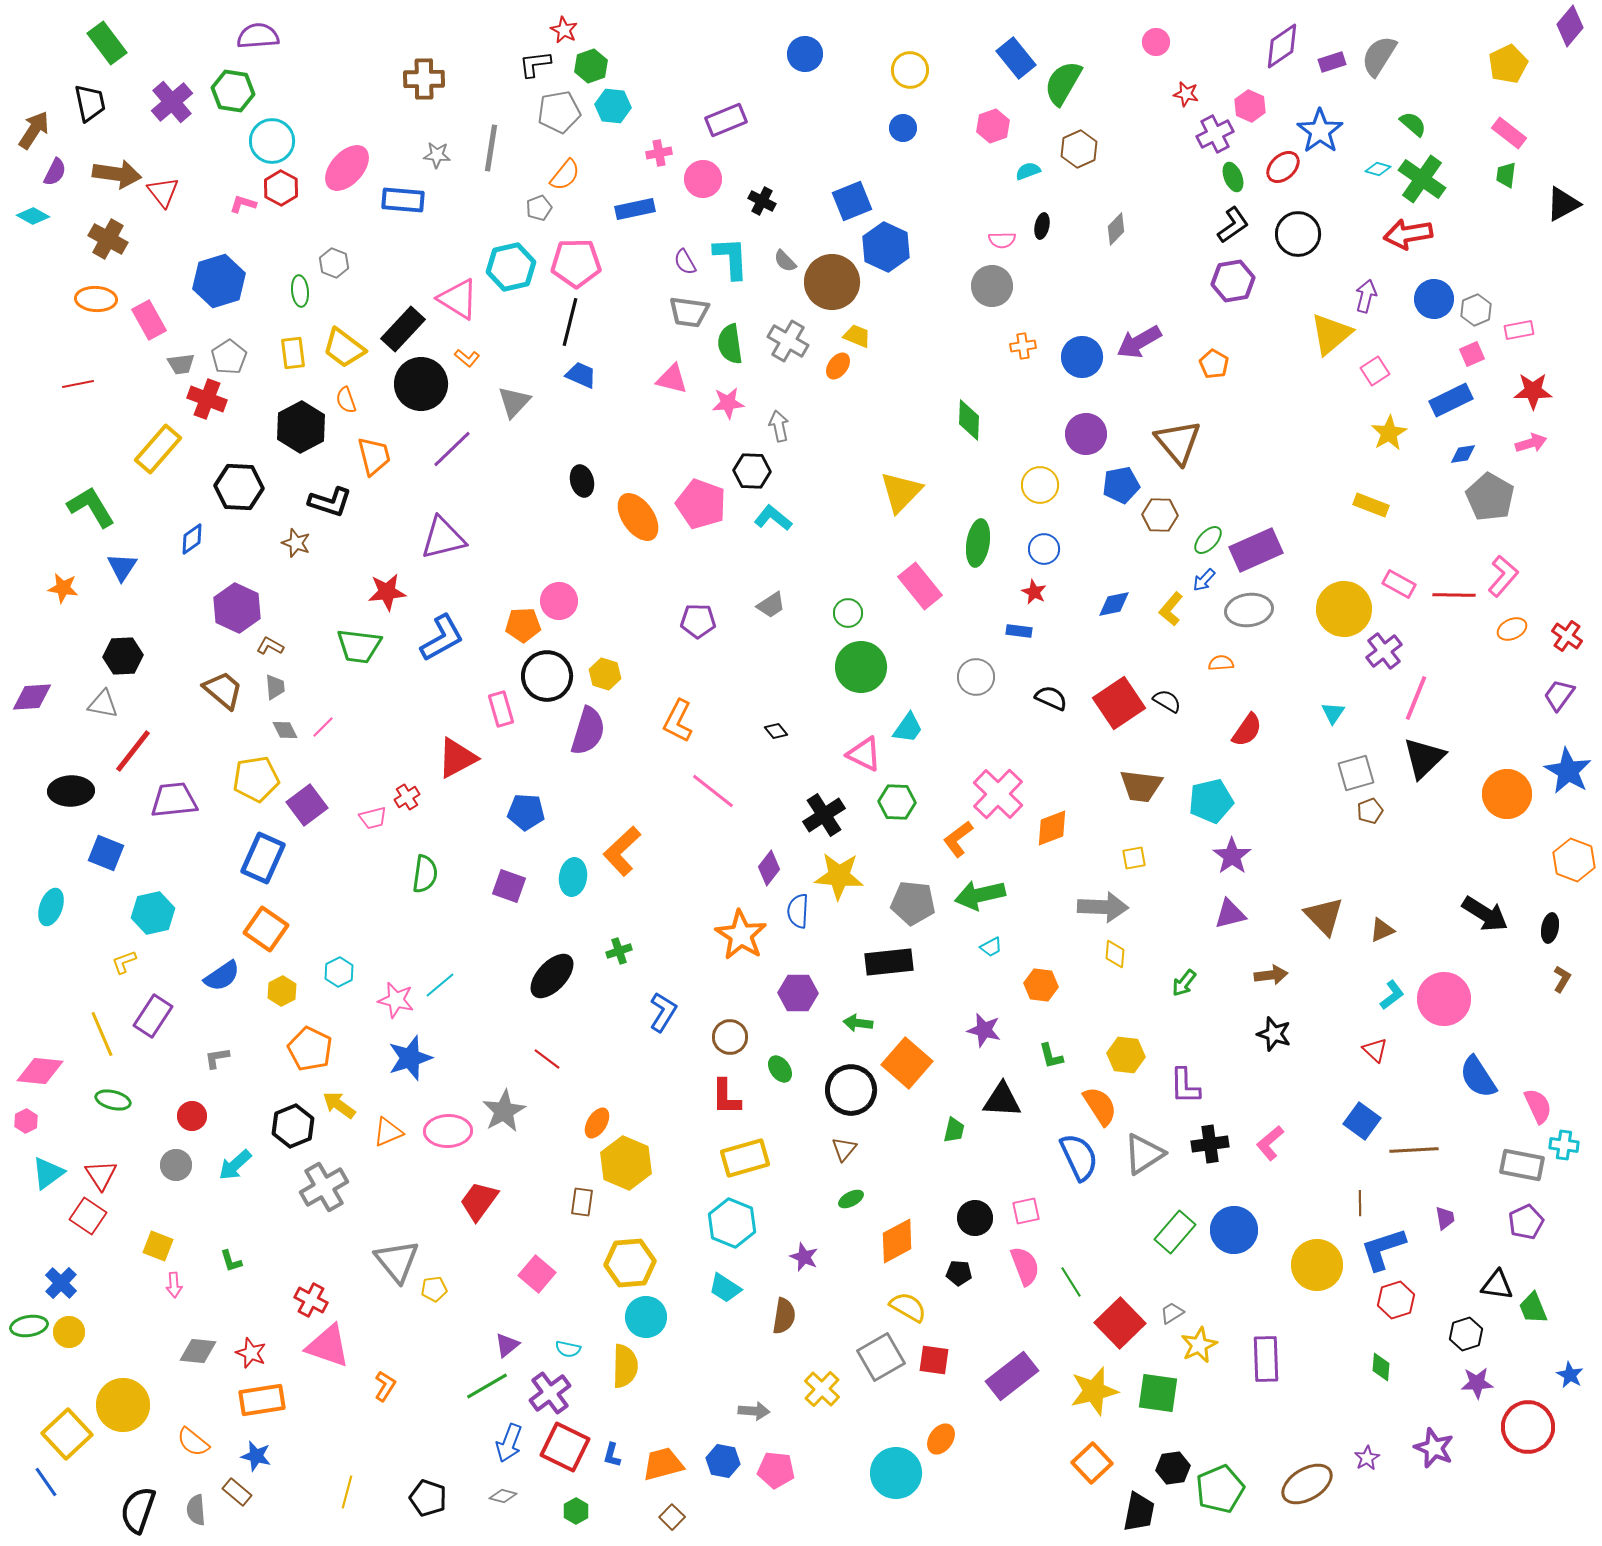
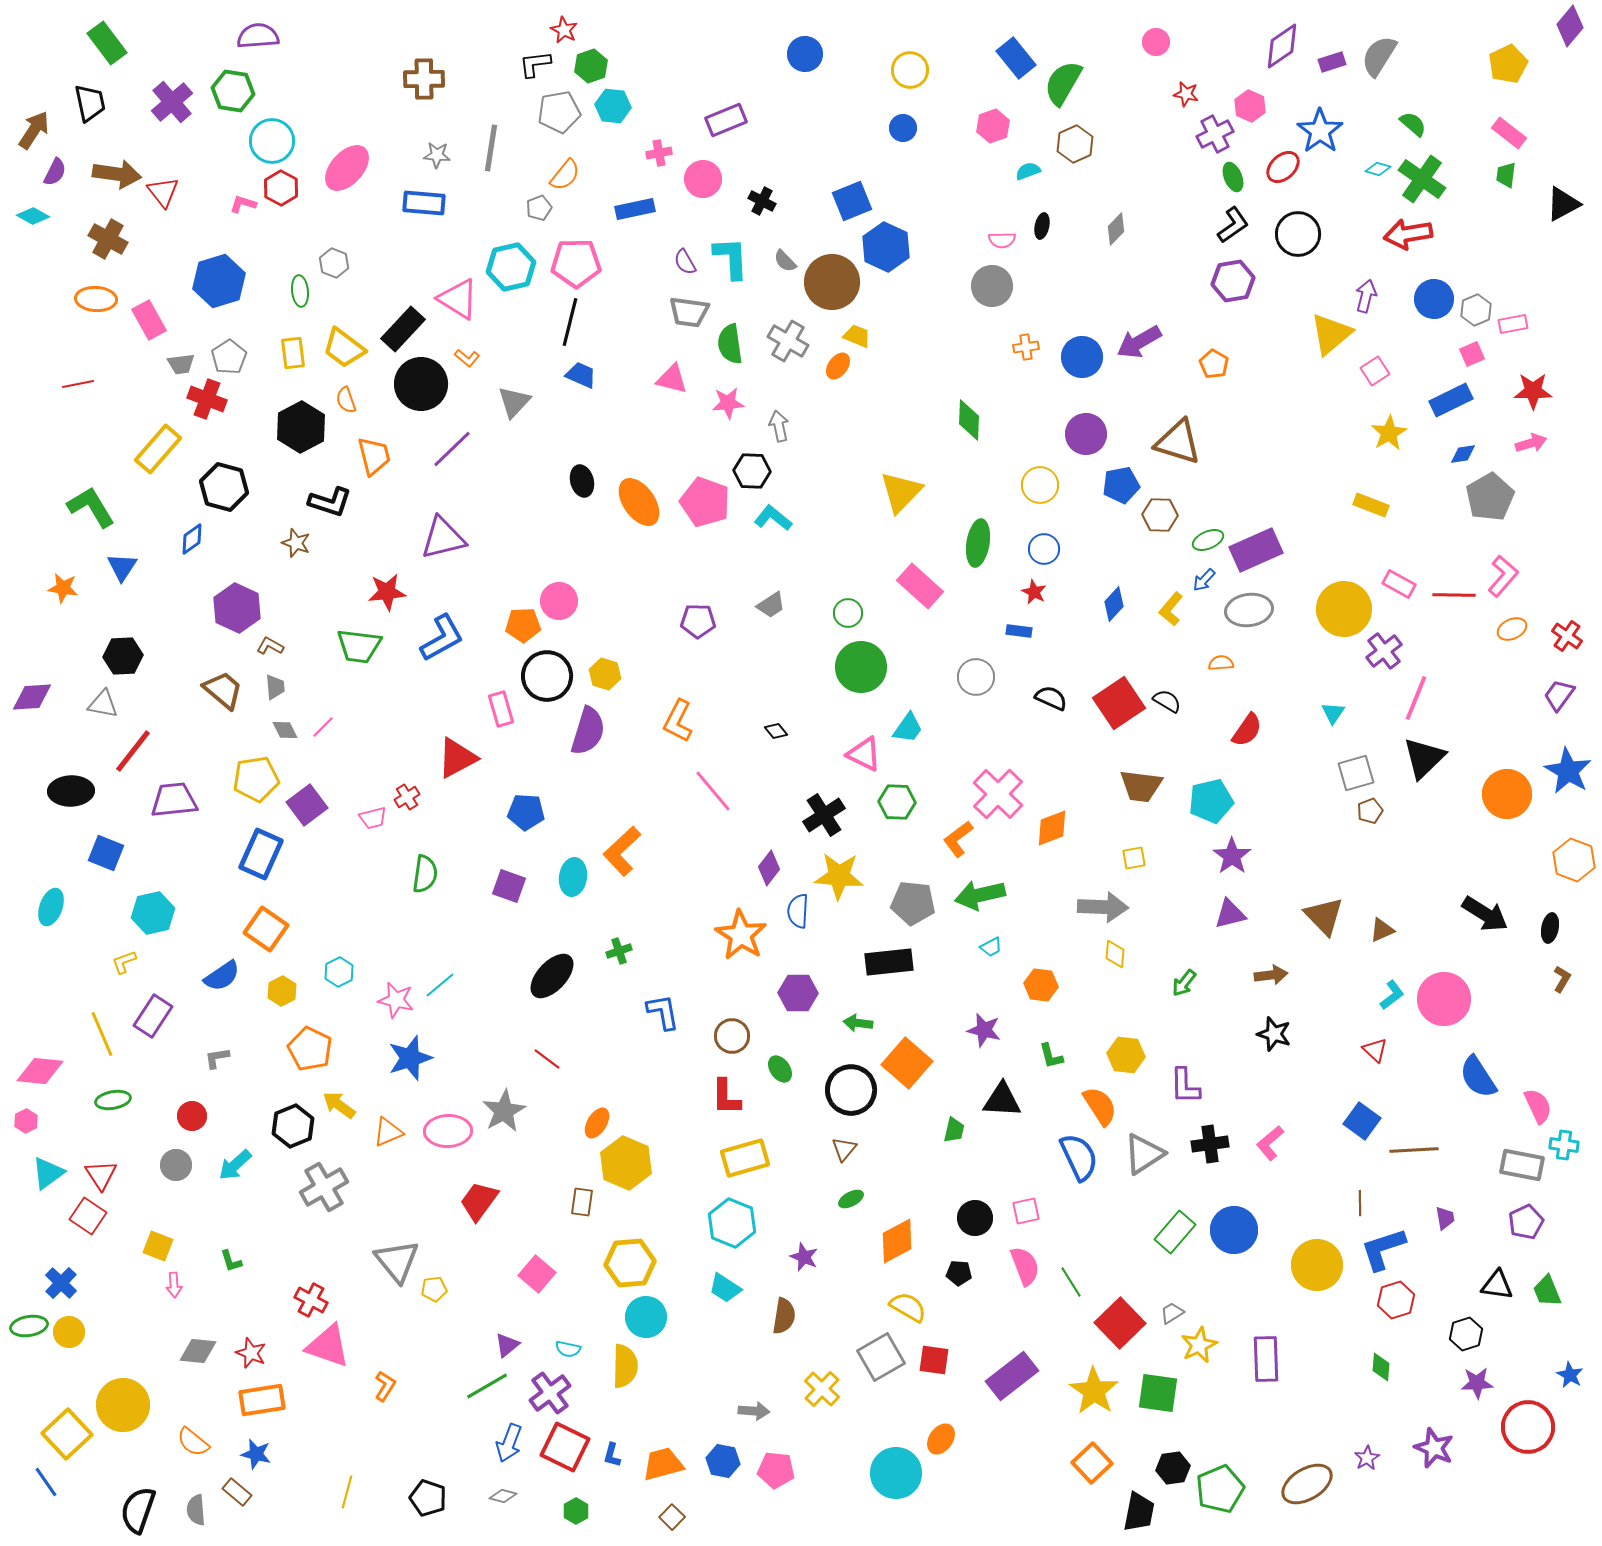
brown hexagon at (1079, 149): moved 4 px left, 5 px up
blue rectangle at (403, 200): moved 21 px right, 3 px down
pink rectangle at (1519, 330): moved 6 px left, 6 px up
orange cross at (1023, 346): moved 3 px right, 1 px down
brown triangle at (1178, 442): rotated 33 degrees counterclockwise
black hexagon at (239, 487): moved 15 px left; rotated 12 degrees clockwise
gray pentagon at (1490, 497): rotated 12 degrees clockwise
pink pentagon at (701, 504): moved 4 px right, 2 px up
orange ellipse at (638, 517): moved 1 px right, 15 px up
green ellipse at (1208, 540): rotated 24 degrees clockwise
pink rectangle at (920, 586): rotated 9 degrees counterclockwise
blue diamond at (1114, 604): rotated 36 degrees counterclockwise
pink line at (713, 791): rotated 12 degrees clockwise
blue rectangle at (263, 858): moved 2 px left, 4 px up
blue L-shape at (663, 1012): rotated 42 degrees counterclockwise
brown circle at (730, 1037): moved 2 px right, 1 px up
green ellipse at (113, 1100): rotated 24 degrees counterclockwise
green trapezoid at (1533, 1308): moved 14 px right, 17 px up
yellow star at (1094, 1391): rotated 24 degrees counterclockwise
blue star at (256, 1456): moved 2 px up
